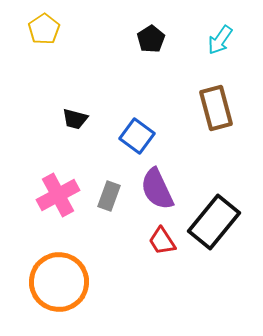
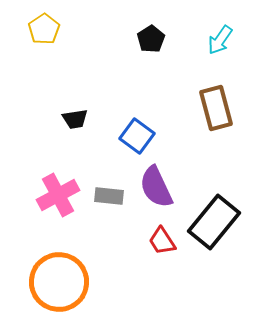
black trapezoid: rotated 24 degrees counterclockwise
purple semicircle: moved 1 px left, 2 px up
gray rectangle: rotated 76 degrees clockwise
